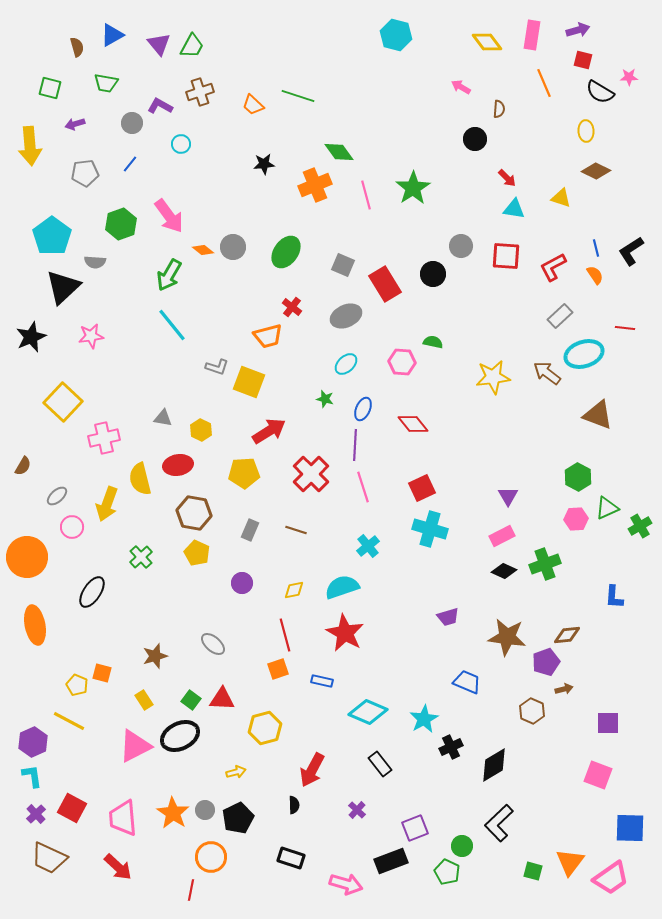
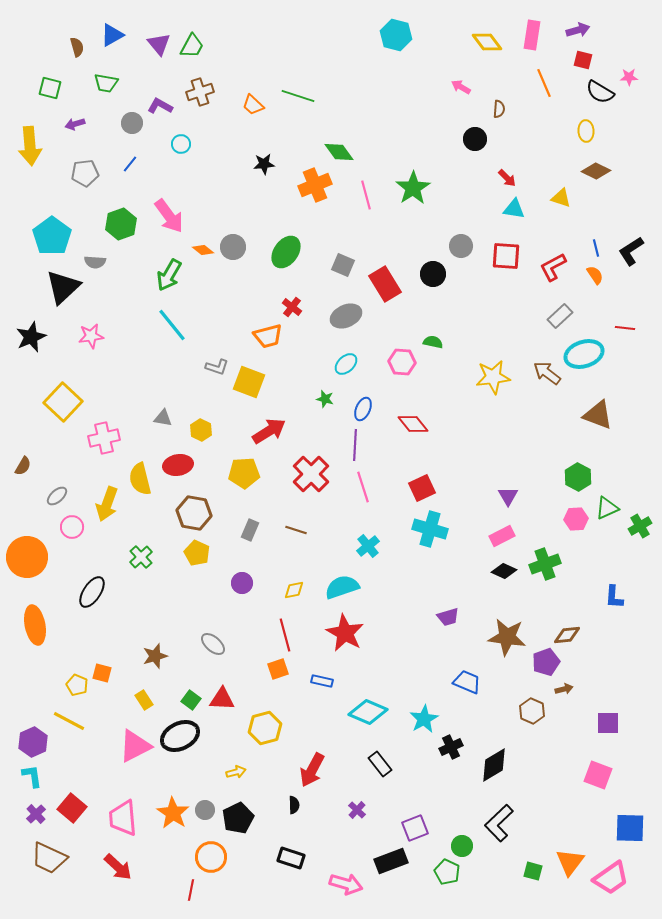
red square at (72, 808): rotated 12 degrees clockwise
